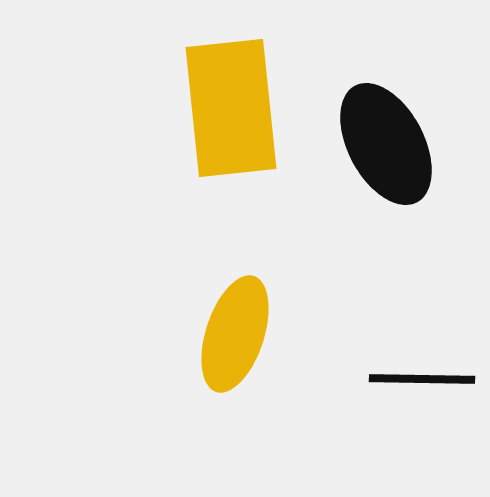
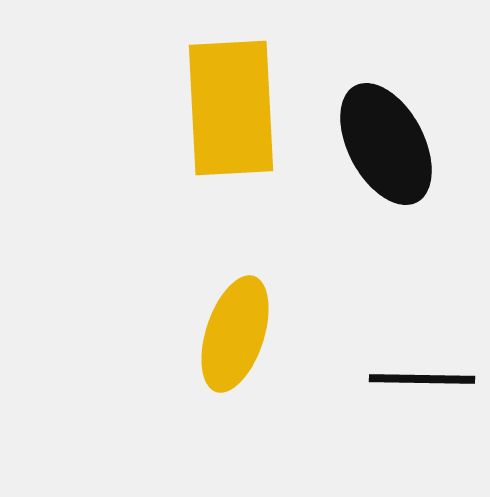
yellow rectangle: rotated 3 degrees clockwise
